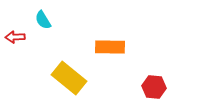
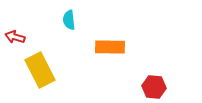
cyan semicircle: moved 26 px right; rotated 24 degrees clockwise
red arrow: rotated 18 degrees clockwise
yellow rectangle: moved 29 px left, 8 px up; rotated 24 degrees clockwise
